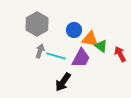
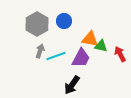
blue circle: moved 10 px left, 9 px up
green triangle: rotated 24 degrees counterclockwise
cyan line: rotated 36 degrees counterclockwise
black arrow: moved 9 px right, 3 px down
